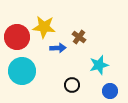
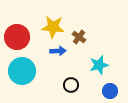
yellow star: moved 9 px right
blue arrow: moved 3 px down
black circle: moved 1 px left
